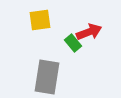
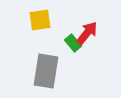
red arrow: moved 2 px left, 1 px down; rotated 30 degrees counterclockwise
gray rectangle: moved 1 px left, 6 px up
